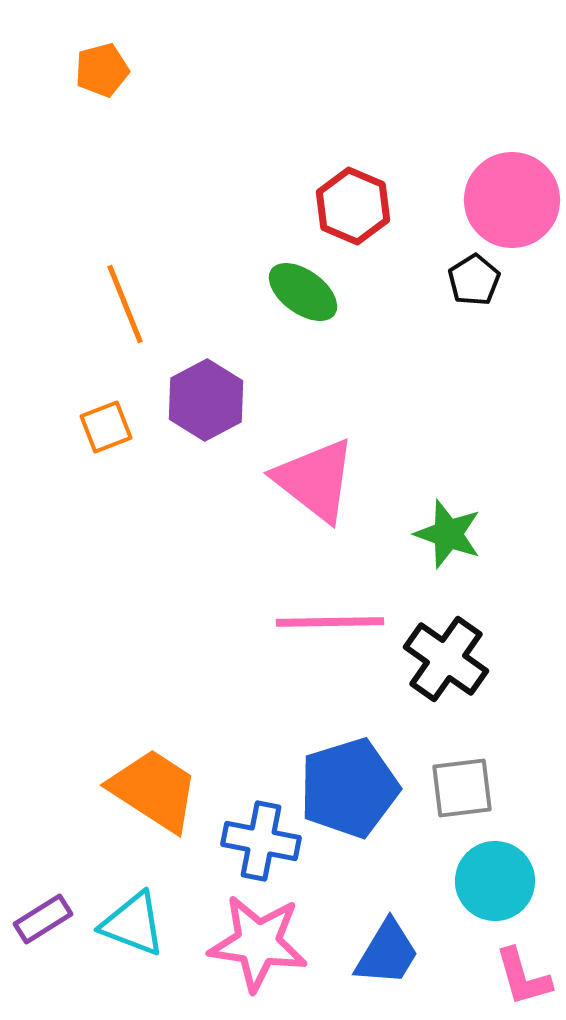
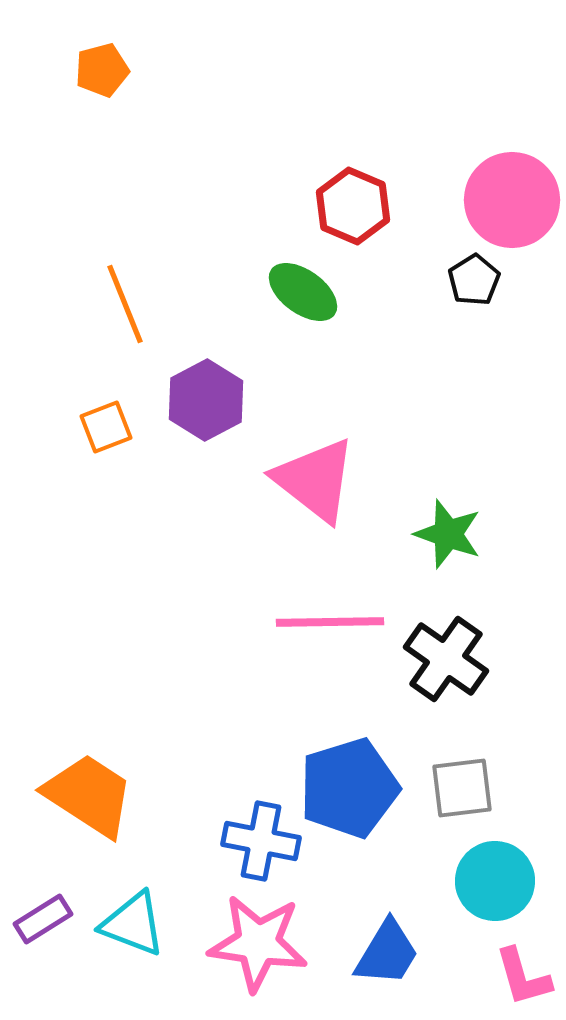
orange trapezoid: moved 65 px left, 5 px down
